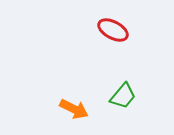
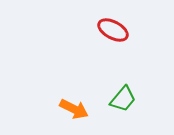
green trapezoid: moved 3 px down
